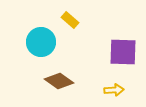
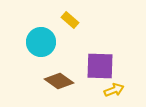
purple square: moved 23 px left, 14 px down
yellow arrow: rotated 18 degrees counterclockwise
